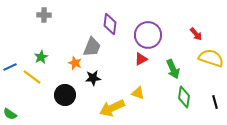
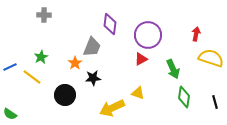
red arrow: rotated 128 degrees counterclockwise
orange star: rotated 16 degrees clockwise
